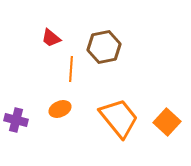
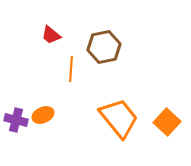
red trapezoid: moved 3 px up
orange ellipse: moved 17 px left, 6 px down
